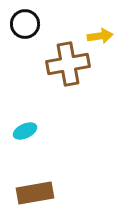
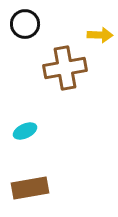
yellow arrow: moved 1 px up; rotated 10 degrees clockwise
brown cross: moved 3 px left, 4 px down
brown rectangle: moved 5 px left, 5 px up
